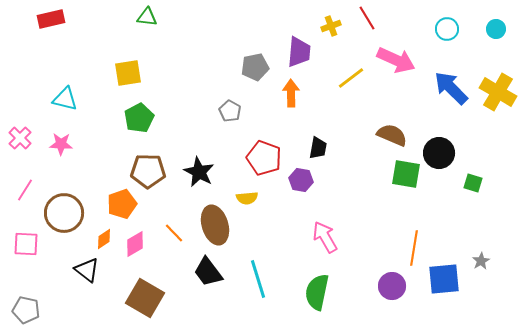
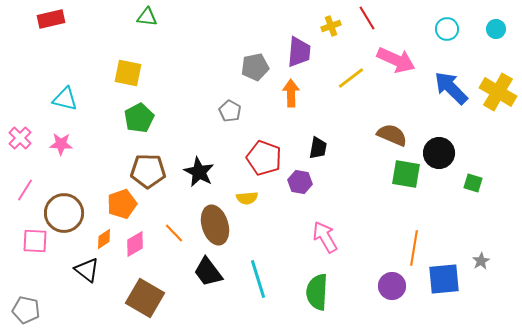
yellow square at (128, 73): rotated 20 degrees clockwise
purple hexagon at (301, 180): moved 1 px left, 2 px down
pink square at (26, 244): moved 9 px right, 3 px up
green semicircle at (317, 292): rotated 9 degrees counterclockwise
